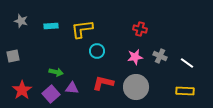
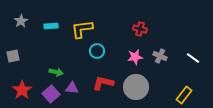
gray star: rotated 24 degrees clockwise
white line: moved 6 px right, 5 px up
yellow rectangle: moved 1 px left, 4 px down; rotated 54 degrees counterclockwise
